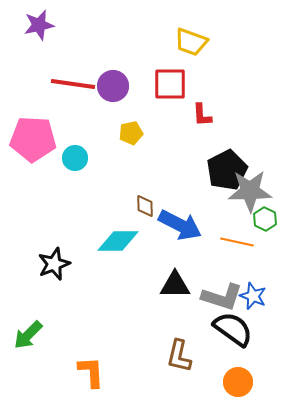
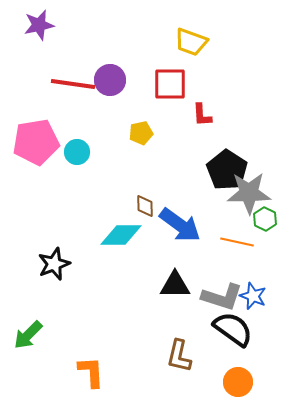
purple circle: moved 3 px left, 6 px up
yellow pentagon: moved 10 px right
pink pentagon: moved 3 px right, 3 px down; rotated 12 degrees counterclockwise
cyan circle: moved 2 px right, 6 px up
black pentagon: rotated 12 degrees counterclockwise
gray star: moved 1 px left, 2 px down
blue arrow: rotated 9 degrees clockwise
cyan diamond: moved 3 px right, 6 px up
